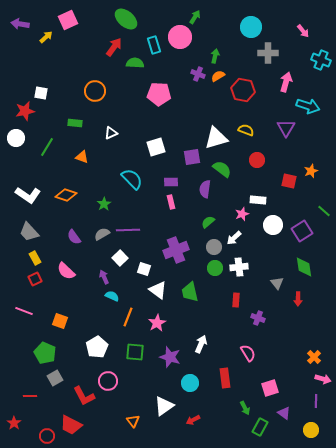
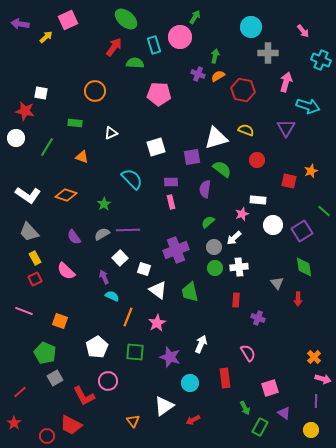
red star at (25, 111): rotated 24 degrees clockwise
red line at (30, 396): moved 10 px left, 4 px up; rotated 40 degrees counterclockwise
